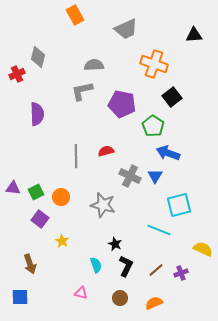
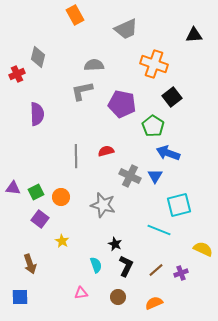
pink triangle: rotated 24 degrees counterclockwise
brown circle: moved 2 px left, 1 px up
